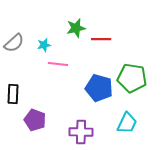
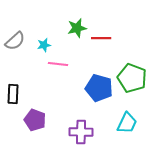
green star: moved 1 px right
red line: moved 1 px up
gray semicircle: moved 1 px right, 2 px up
green pentagon: rotated 12 degrees clockwise
